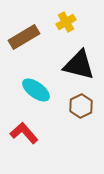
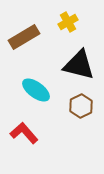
yellow cross: moved 2 px right
